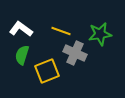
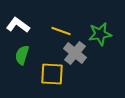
white L-shape: moved 3 px left, 4 px up
gray cross: rotated 15 degrees clockwise
yellow square: moved 5 px right, 3 px down; rotated 25 degrees clockwise
